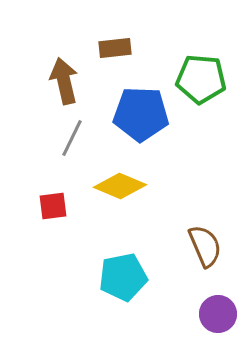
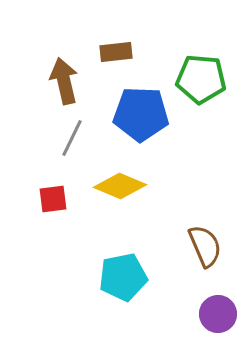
brown rectangle: moved 1 px right, 4 px down
red square: moved 7 px up
